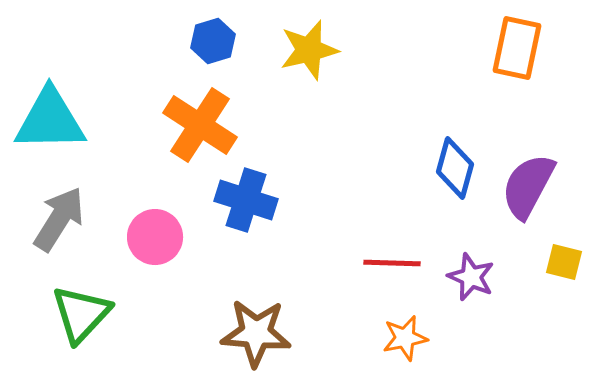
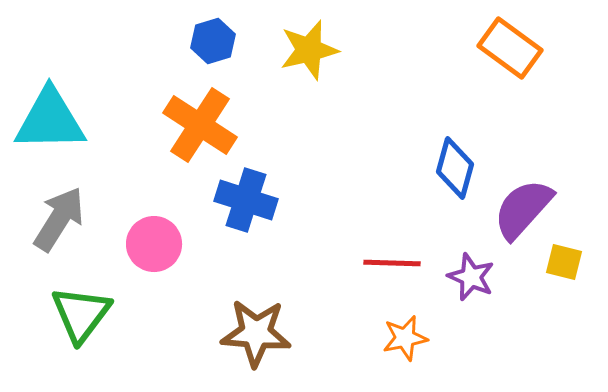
orange rectangle: moved 7 px left; rotated 66 degrees counterclockwise
purple semicircle: moved 5 px left, 23 px down; rotated 14 degrees clockwise
pink circle: moved 1 px left, 7 px down
green triangle: rotated 6 degrees counterclockwise
